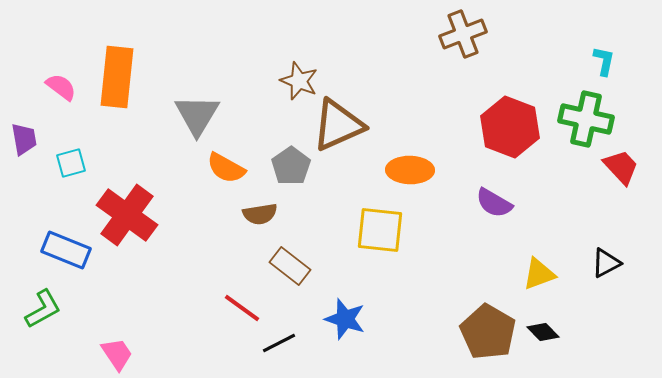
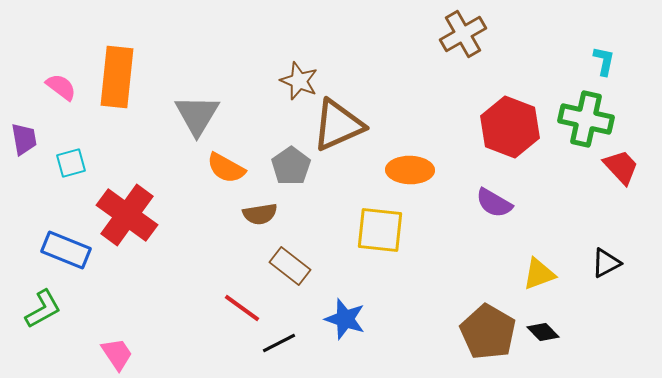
brown cross: rotated 9 degrees counterclockwise
